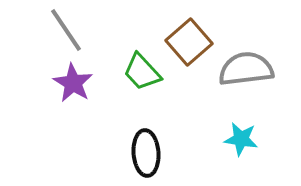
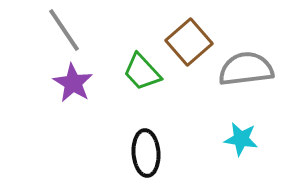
gray line: moved 2 px left
